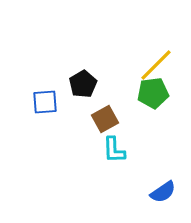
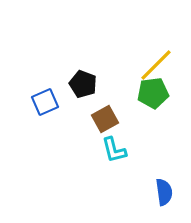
black pentagon: rotated 20 degrees counterclockwise
blue square: rotated 20 degrees counterclockwise
cyan L-shape: rotated 12 degrees counterclockwise
blue semicircle: moved 1 px right; rotated 64 degrees counterclockwise
